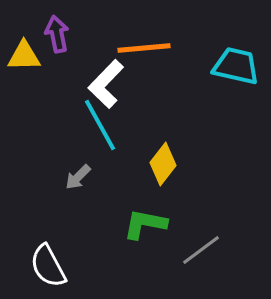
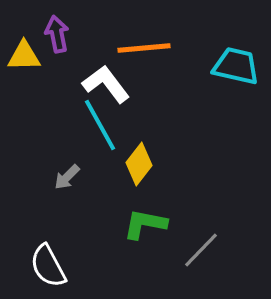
white L-shape: rotated 99 degrees clockwise
yellow diamond: moved 24 px left
gray arrow: moved 11 px left
gray line: rotated 9 degrees counterclockwise
